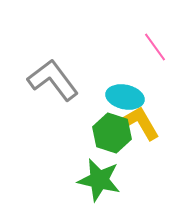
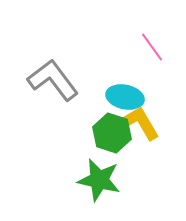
pink line: moved 3 px left
